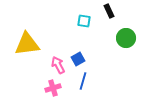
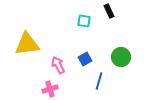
green circle: moved 5 px left, 19 px down
blue square: moved 7 px right
blue line: moved 16 px right
pink cross: moved 3 px left, 1 px down
